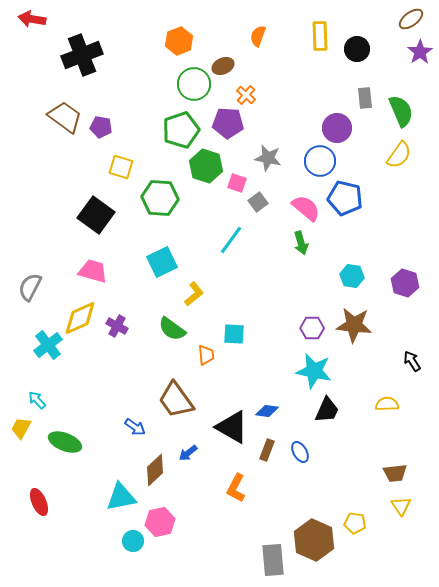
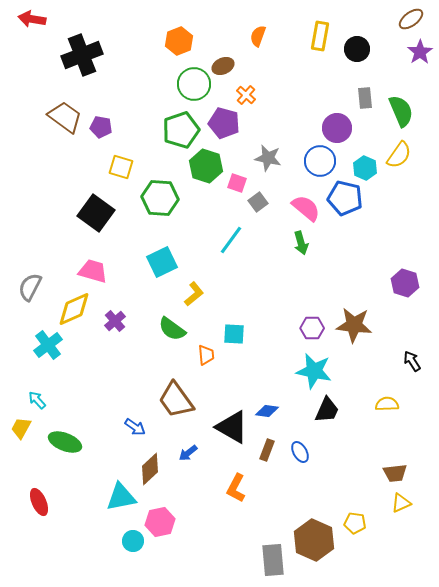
yellow rectangle at (320, 36): rotated 12 degrees clockwise
purple pentagon at (228, 123): moved 4 px left; rotated 12 degrees clockwise
black square at (96, 215): moved 2 px up
cyan hexagon at (352, 276): moved 13 px right, 108 px up; rotated 15 degrees clockwise
yellow diamond at (80, 318): moved 6 px left, 9 px up
purple cross at (117, 326): moved 2 px left, 5 px up; rotated 20 degrees clockwise
brown diamond at (155, 470): moved 5 px left, 1 px up
yellow triangle at (401, 506): moved 3 px up; rotated 40 degrees clockwise
